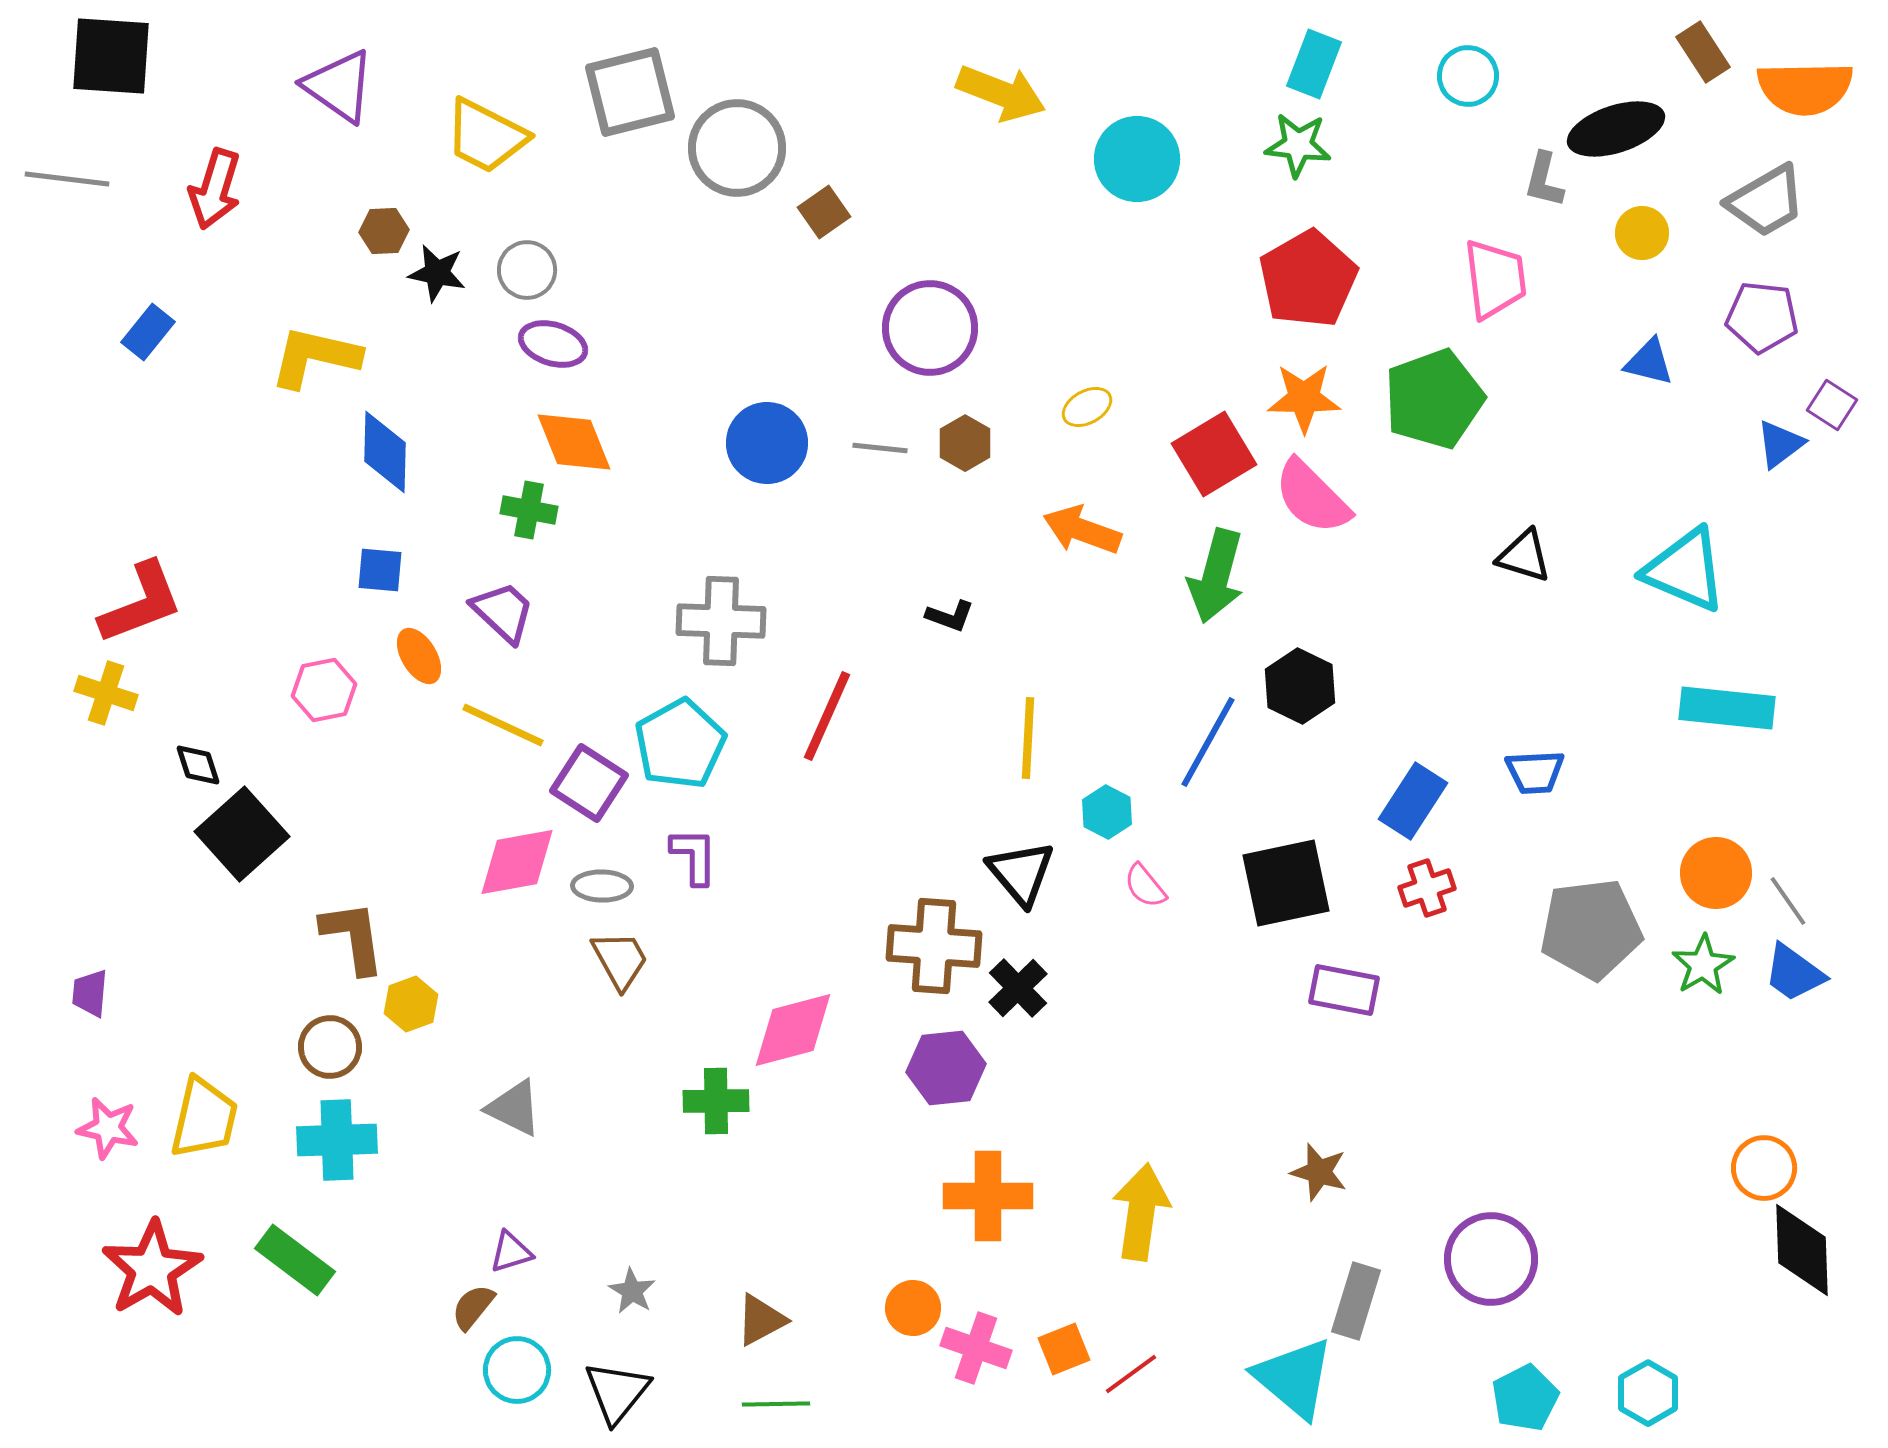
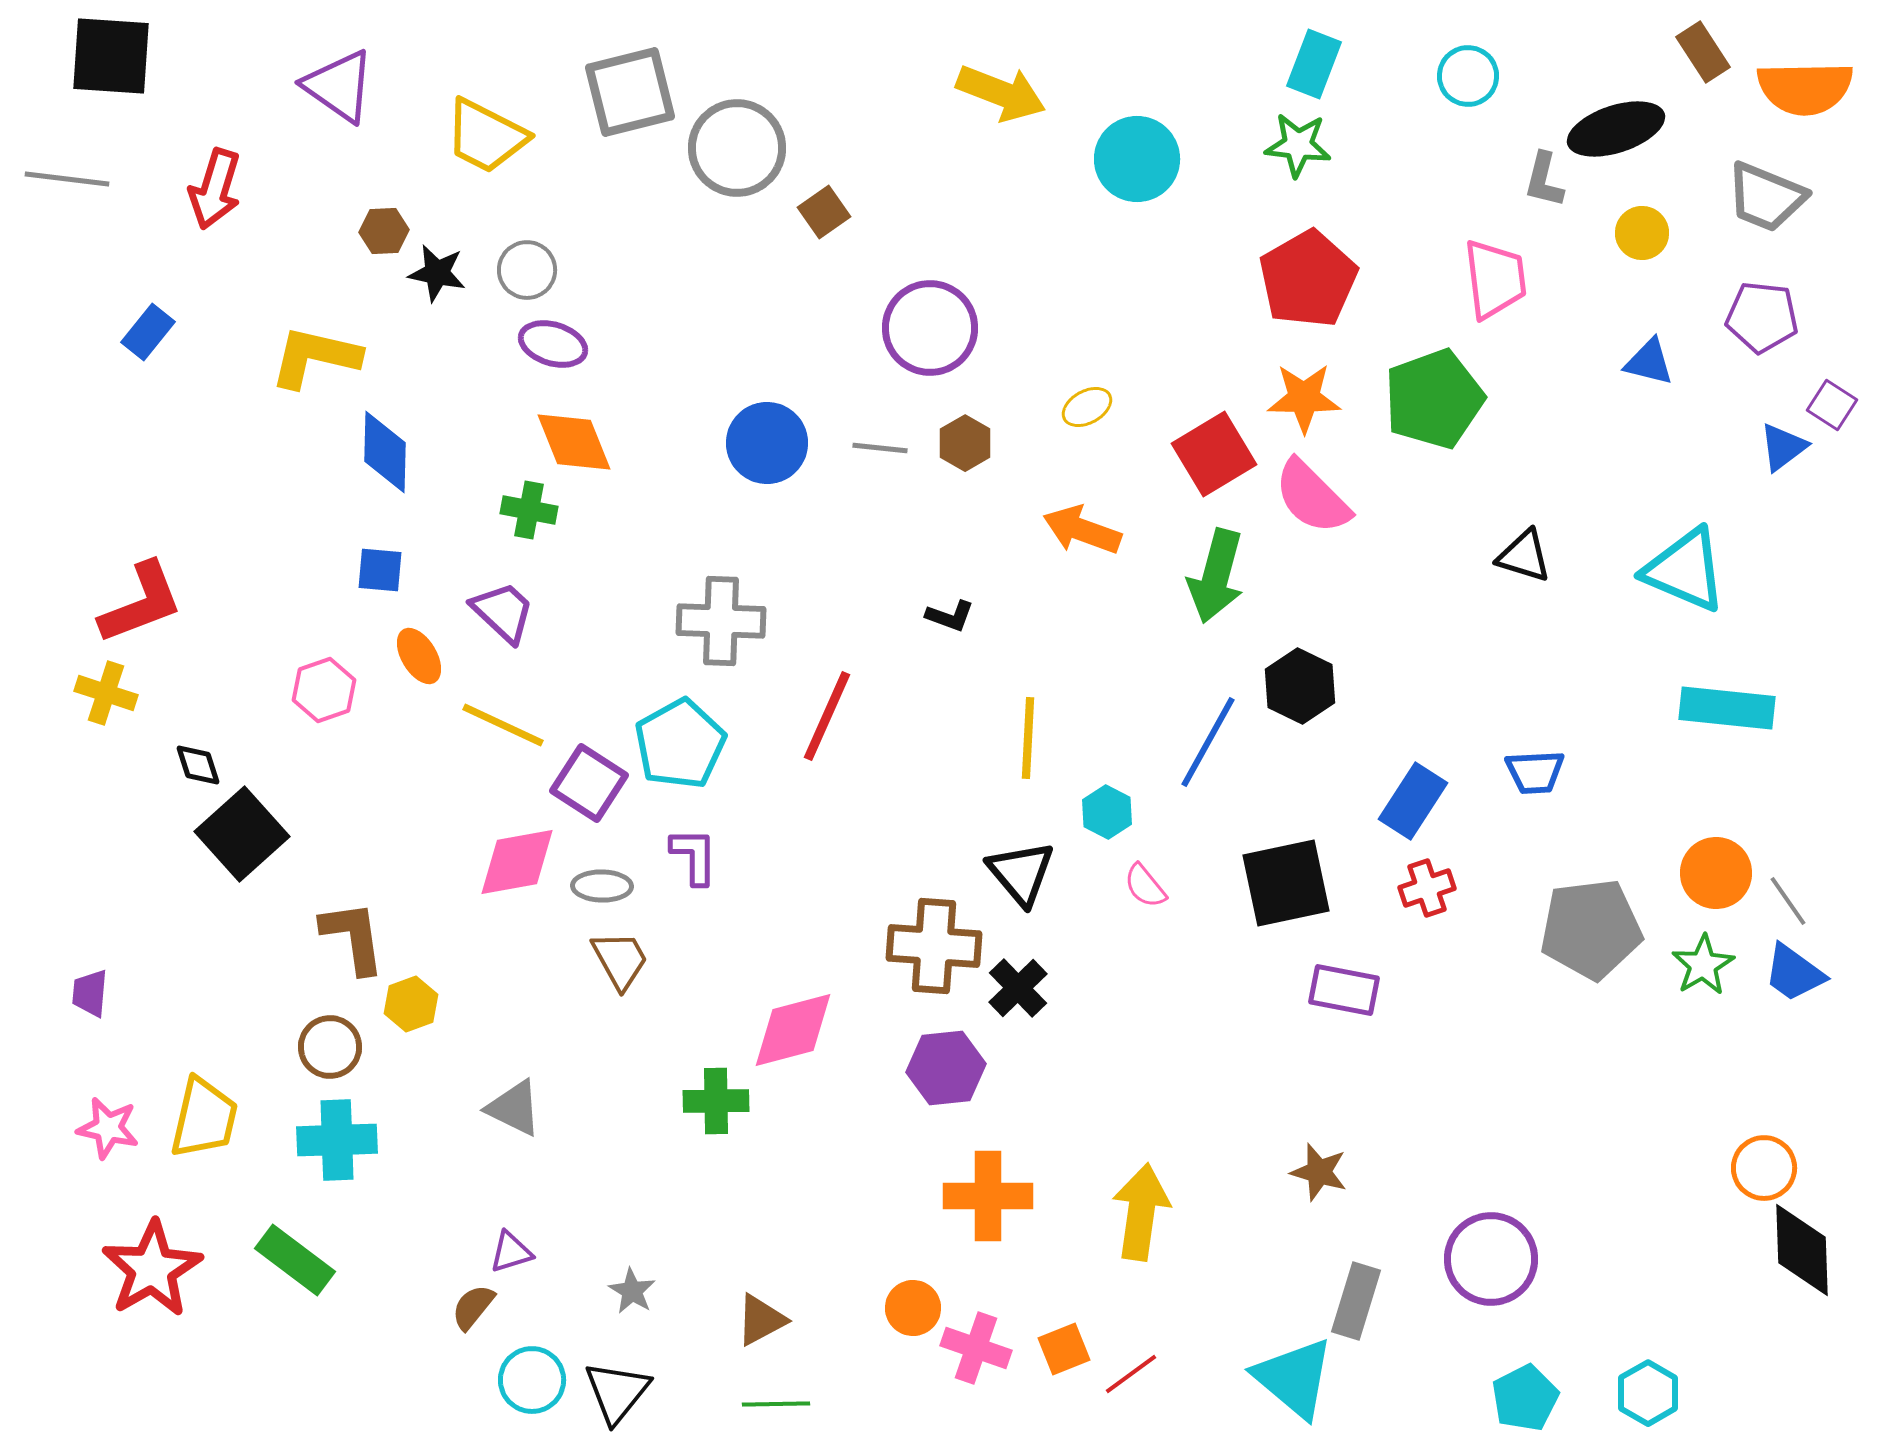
gray trapezoid at (1766, 201): moved 4 px up; rotated 52 degrees clockwise
blue triangle at (1780, 444): moved 3 px right, 3 px down
pink hexagon at (324, 690): rotated 8 degrees counterclockwise
cyan circle at (517, 1370): moved 15 px right, 10 px down
